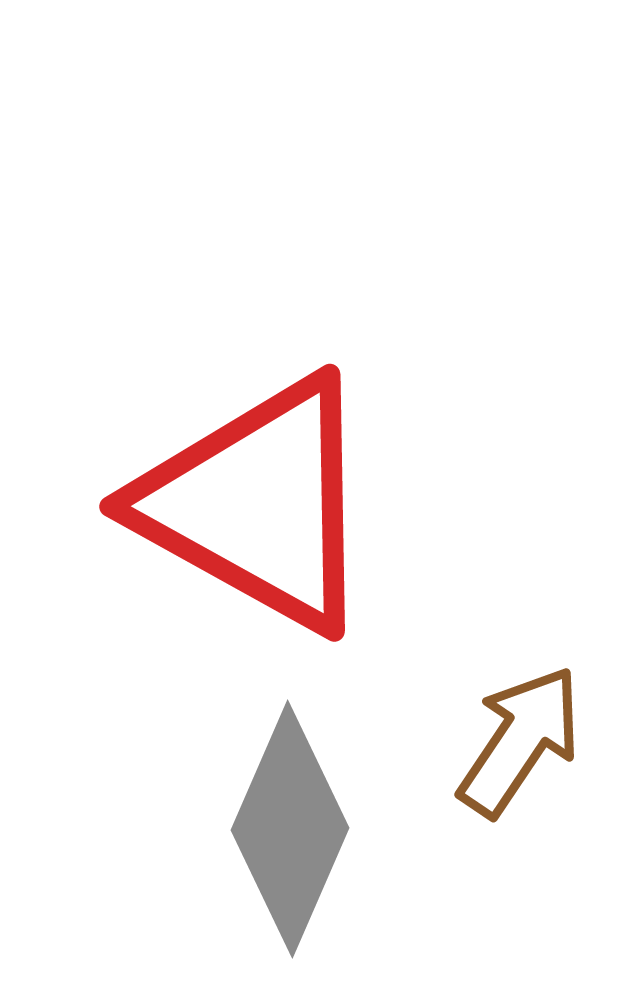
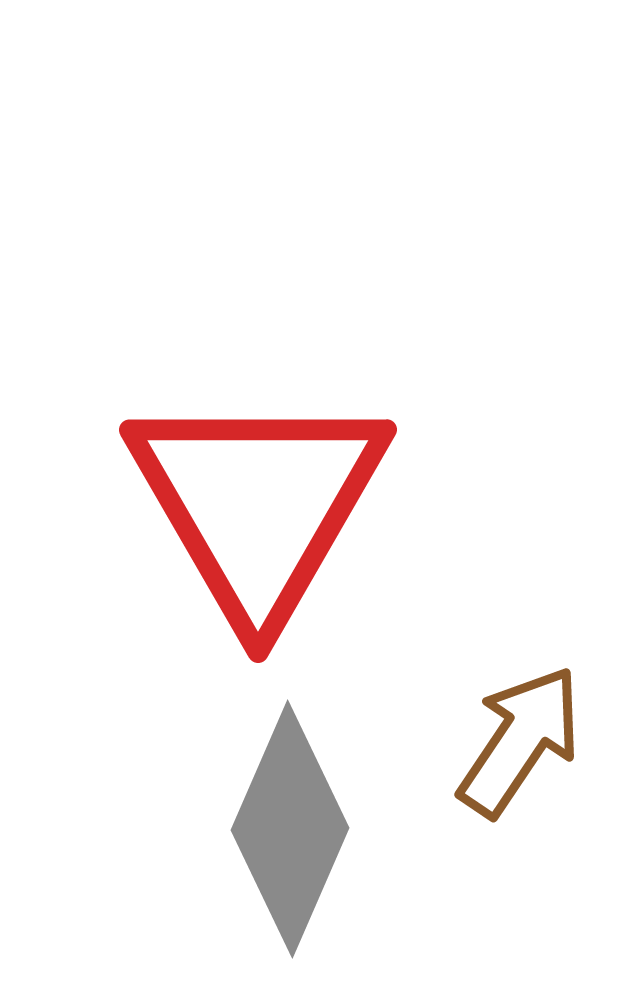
red triangle: rotated 31 degrees clockwise
